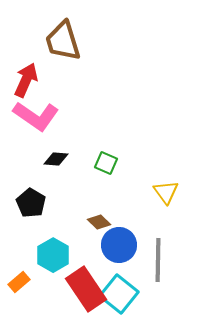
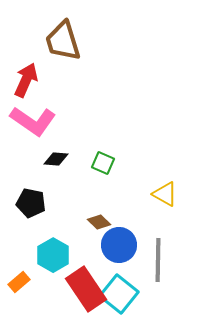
pink L-shape: moved 3 px left, 5 px down
green square: moved 3 px left
yellow triangle: moved 1 px left, 2 px down; rotated 24 degrees counterclockwise
black pentagon: rotated 20 degrees counterclockwise
